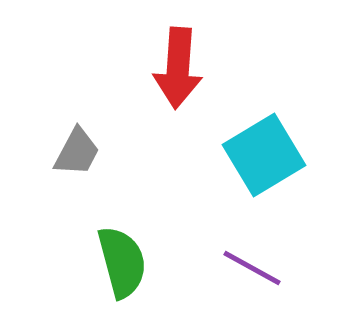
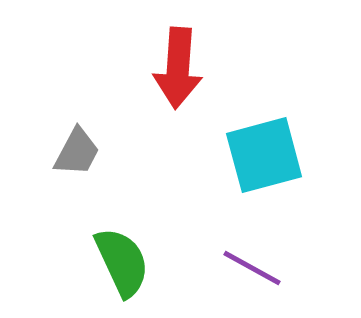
cyan square: rotated 16 degrees clockwise
green semicircle: rotated 10 degrees counterclockwise
